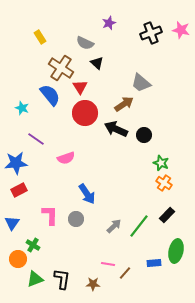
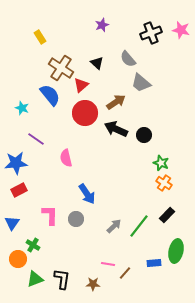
purple star: moved 7 px left, 2 px down
gray semicircle: moved 43 px right, 16 px down; rotated 24 degrees clockwise
red triangle: moved 1 px right, 2 px up; rotated 21 degrees clockwise
brown arrow: moved 8 px left, 2 px up
pink semicircle: rotated 96 degrees clockwise
